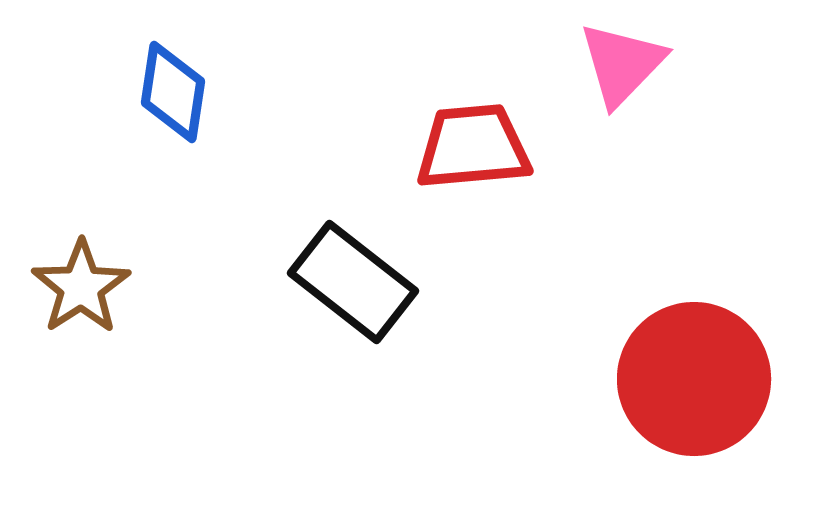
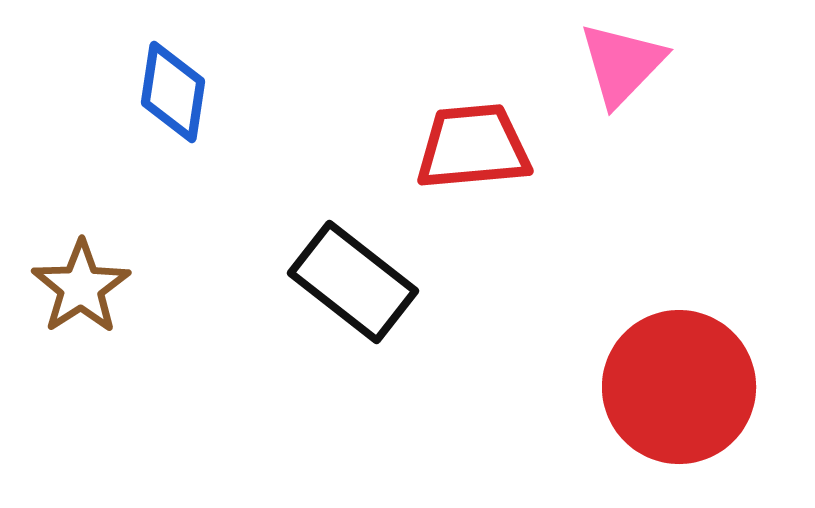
red circle: moved 15 px left, 8 px down
